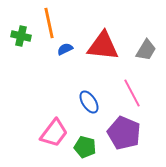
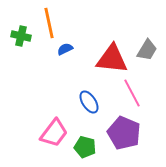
red triangle: moved 9 px right, 13 px down
gray trapezoid: moved 1 px right
